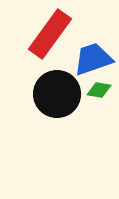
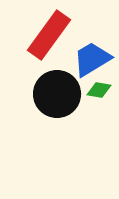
red rectangle: moved 1 px left, 1 px down
blue trapezoid: moved 1 px left; rotated 12 degrees counterclockwise
